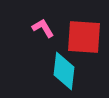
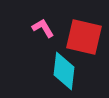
red square: rotated 9 degrees clockwise
